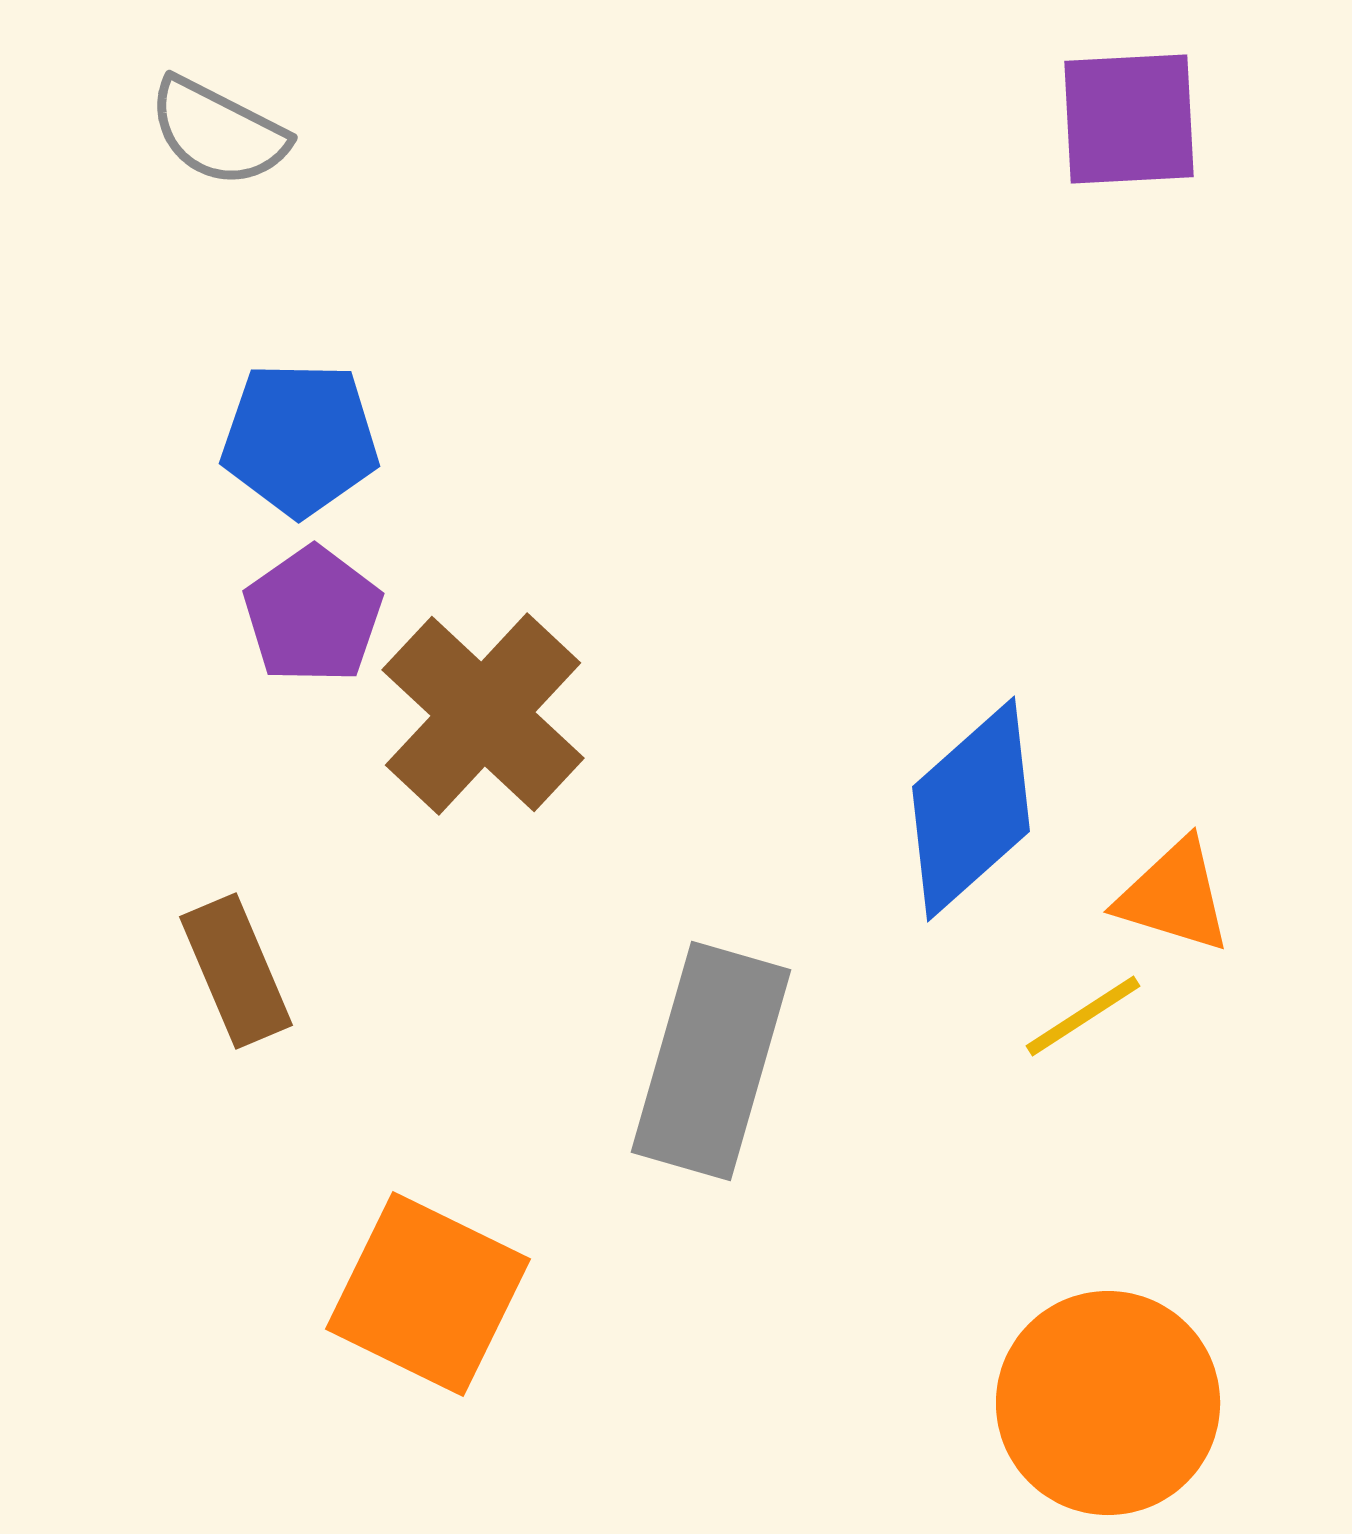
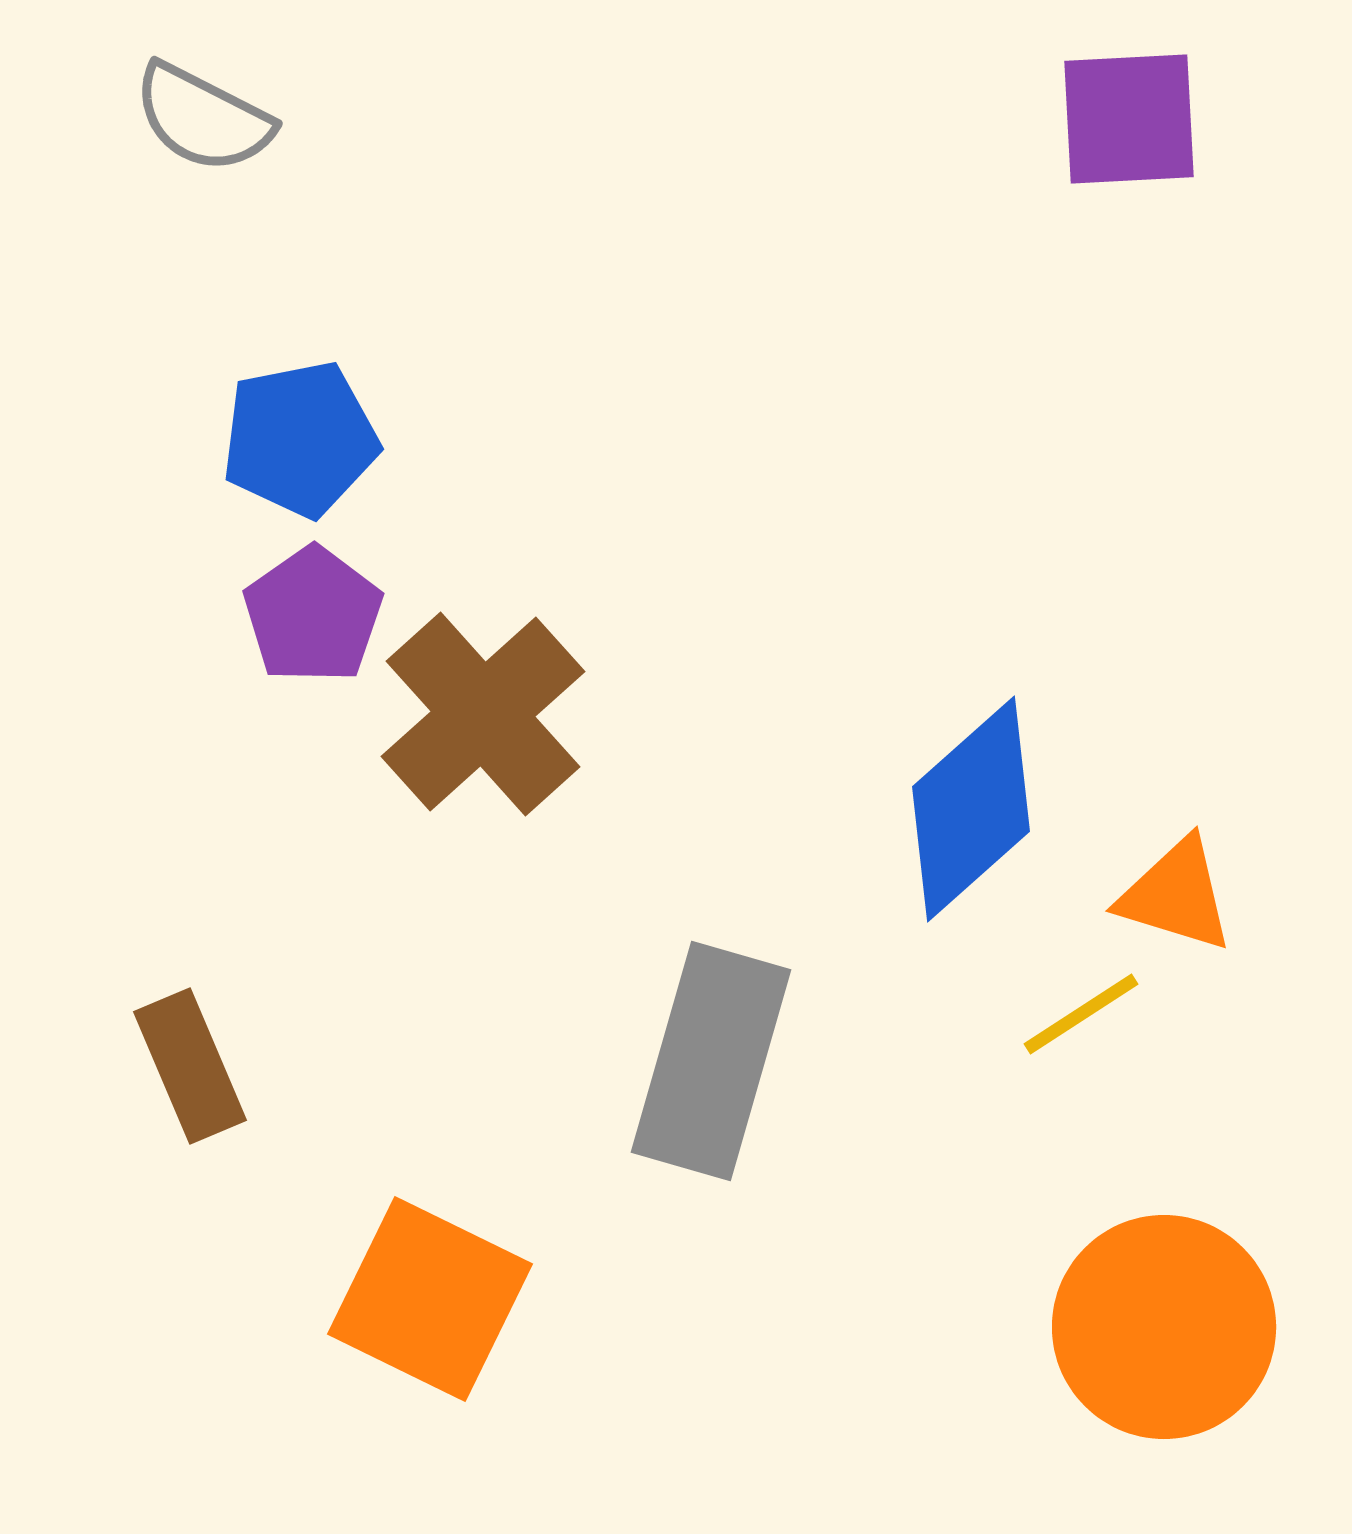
gray semicircle: moved 15 px left, 14 px up
blue pentagon: rotated 12 degrees counterclockwise
brown cross: rotated 5 degrees clockwise
orange triangle: moved 2 px right, 1 px up
brown rectangle: moved 46 px left, 95 px down
yellow line: moved 2 px left, 2 px up
orange square: moved 2 px right, 5 px down
orange circle: moved 56 px right, 76 px up
